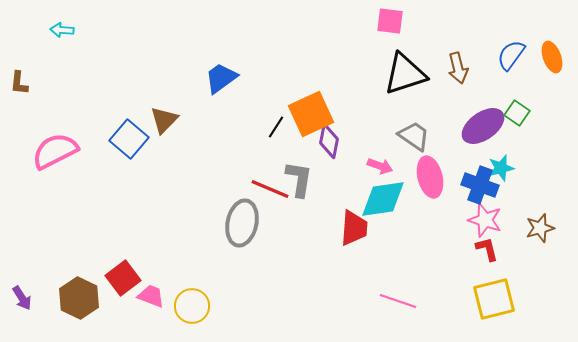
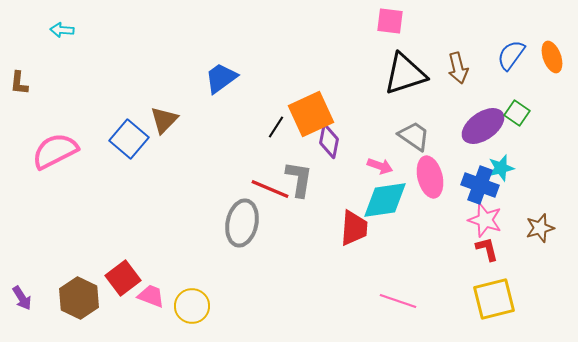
cyan diamond: moved 2 px right, 1 px down
